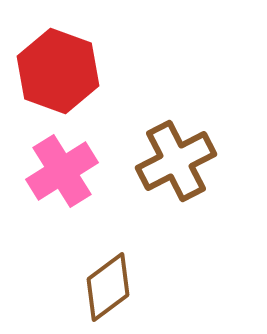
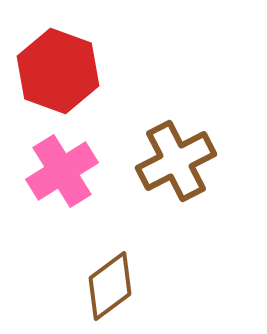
brown diamond: moved 2 px right, 1 px up
